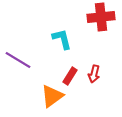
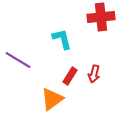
orange triangle: moved 3 px down
